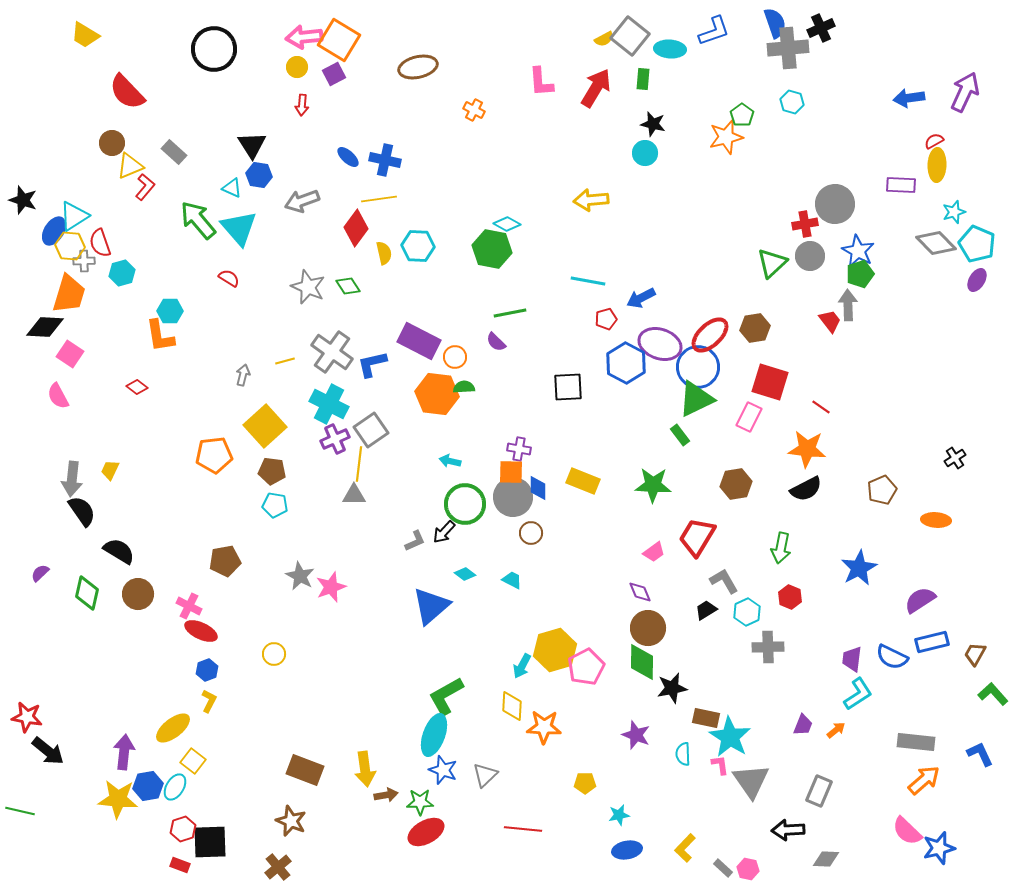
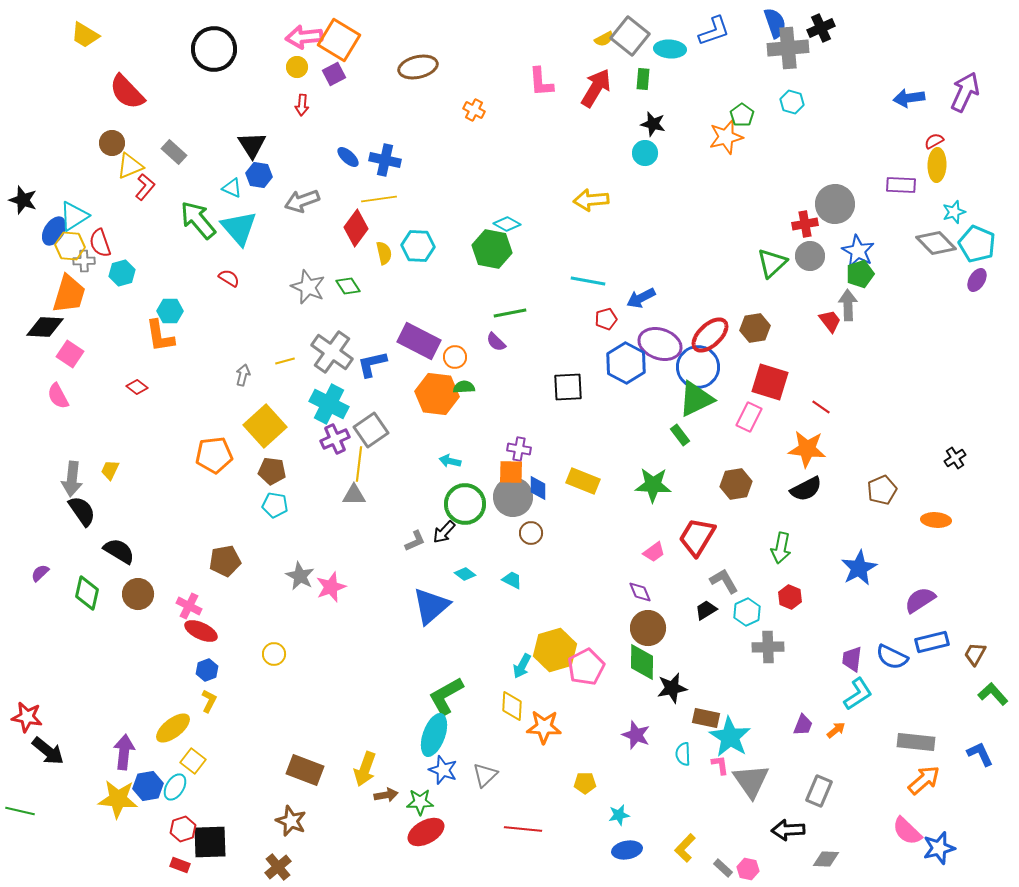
yellow arrow at (365, 769): rotated 28 degrees clockwise
